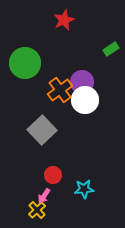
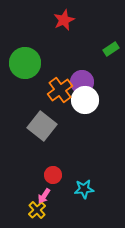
gray square: moved 4 px up; rotated 8 degrees counterclockwise
